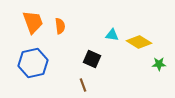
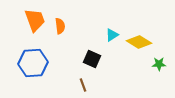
orange trapezoid: moved 2 px right, 2 px up
cyan triangle: rotated 40 degrees counterclockwise
blue hexagon: rotated 8 degrees clockwise
